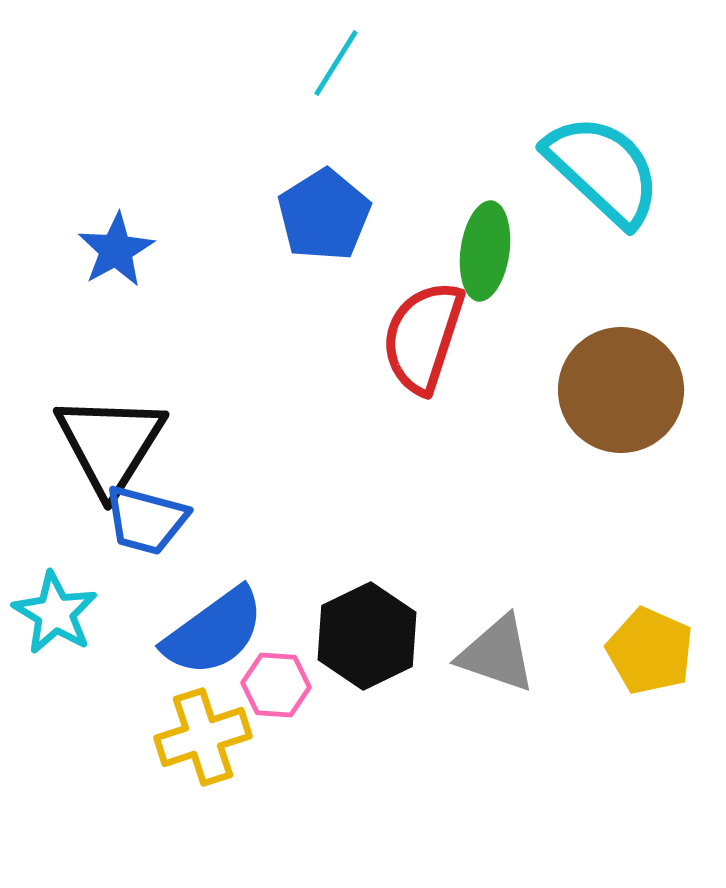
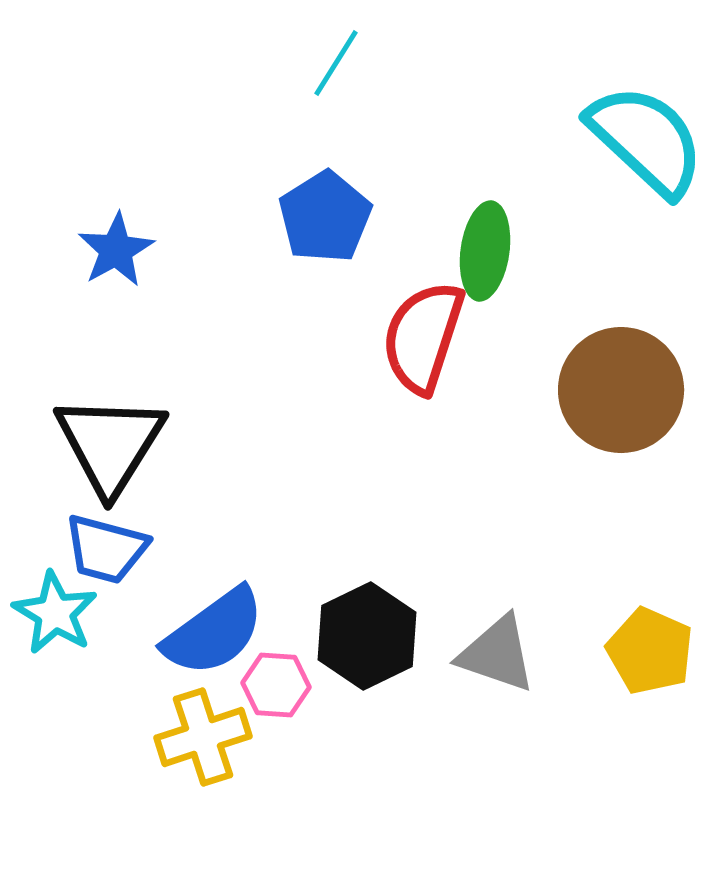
cyan semicircle: moved 43 px right, 30 px up
blue pentagon: moved 1 px right, 2 px down
blue trapezoid: moved 40 px left, 29 px down
